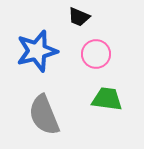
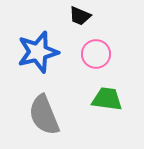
black trapezoid: moved 1 px right, 1 px up
blue star: moved 1 px right, 1 px down
